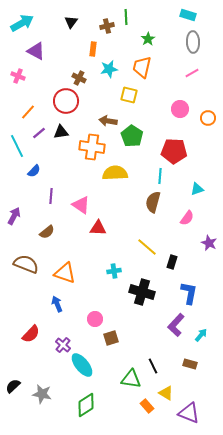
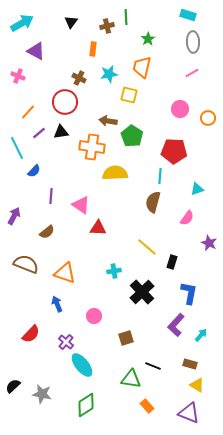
cyan star at (109, 69): moved 5 px down
red circle at (66, 101): moved 1 px left, 1 px down
cyan line at (17, 146): moved 2 px down
black cross at (142, 292): rotated 30 degrees clockwise
pink circle at (95, 319): moved 1 px left, 3 px up
brown square at (111, 338): moved 15 px right
purple cross at (63, 345): moved 3 px right, 3 px up
black line at (153, 366): rotated 42 degrees counterclockwise
yellow triangle at (166, 393): moved 31 px right, 8 px up
